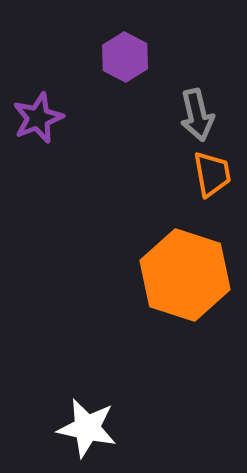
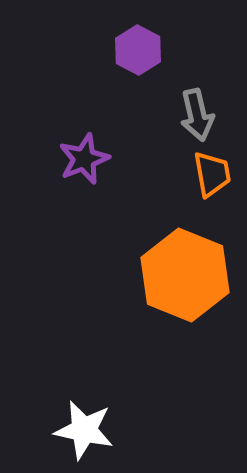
purple hexagon: moved 13 px right, 7 px up
purple star: moved 46 px right, 41 px down
orange hexagon: rotated 4 degrees clockwise
white star: moved 3 px left, 2 px down
